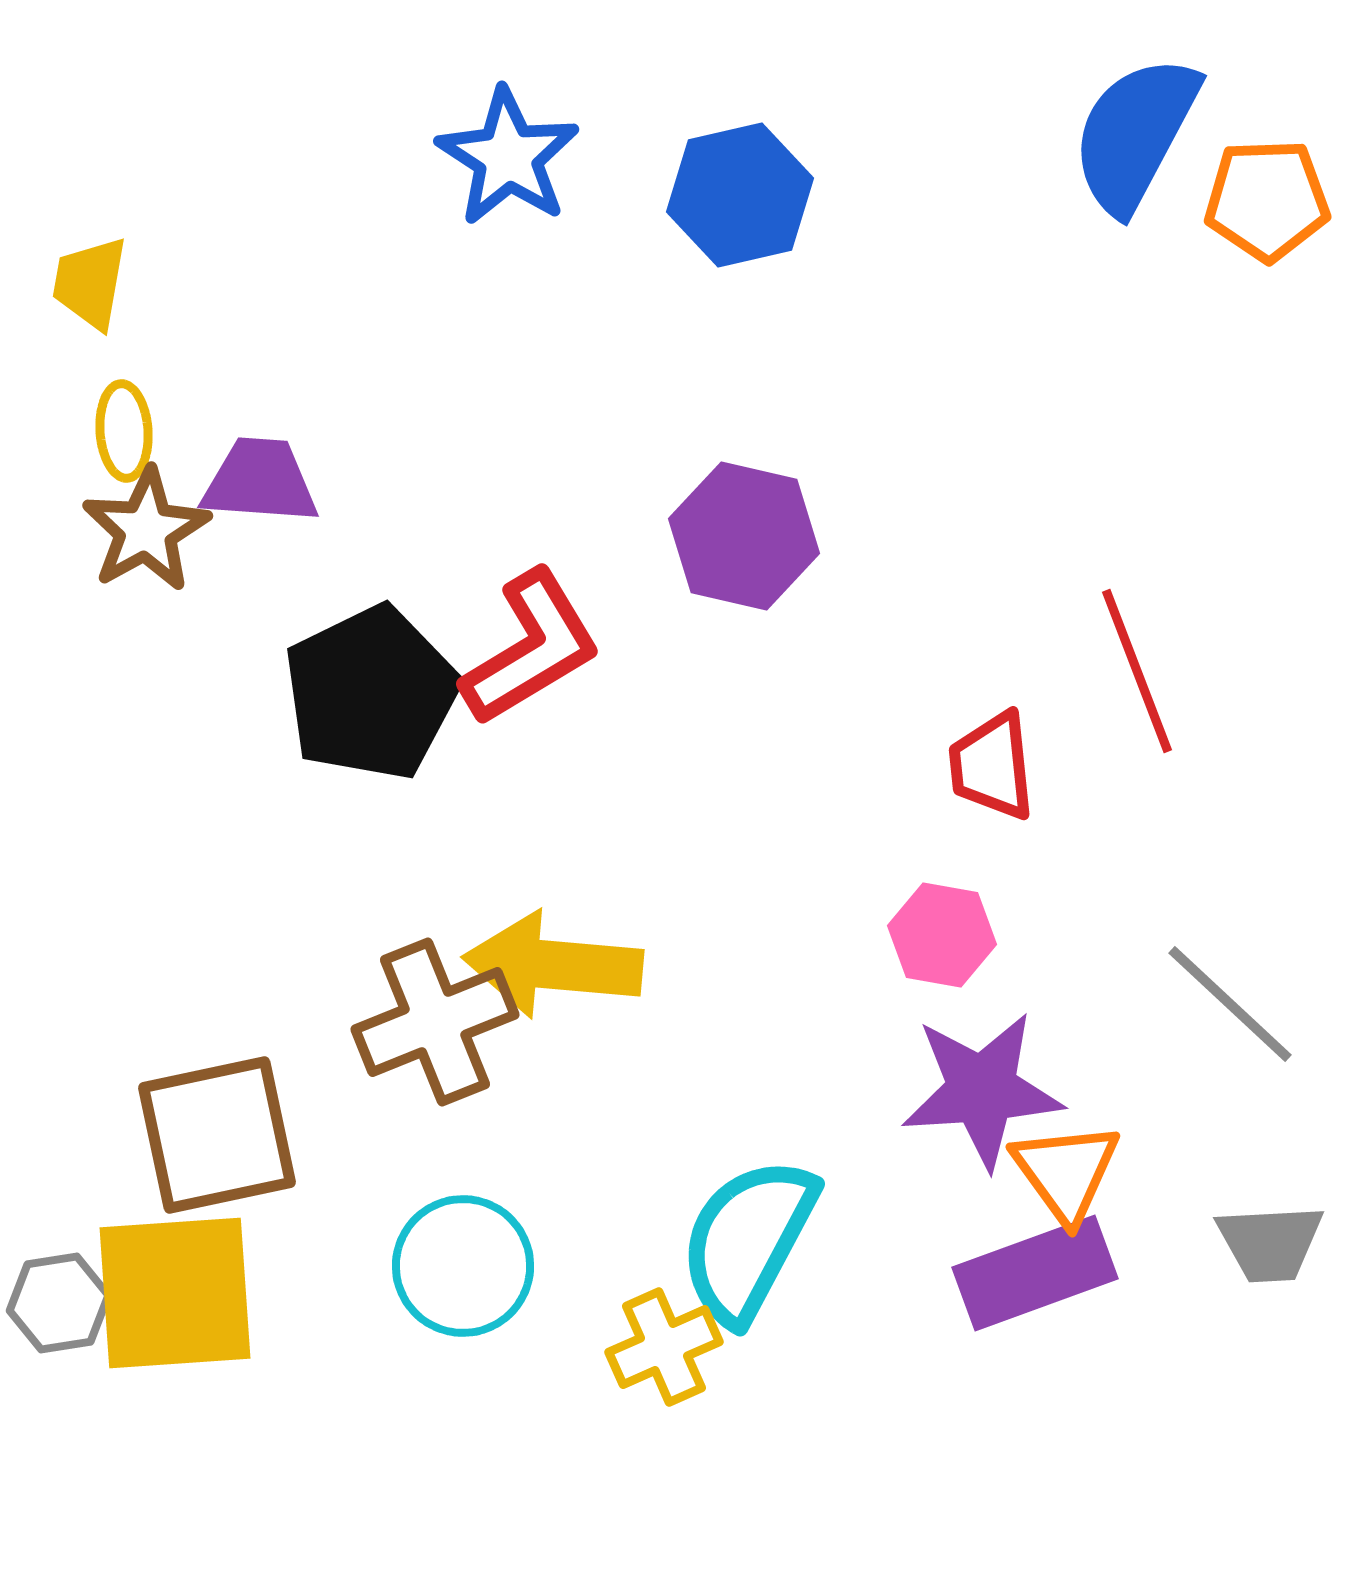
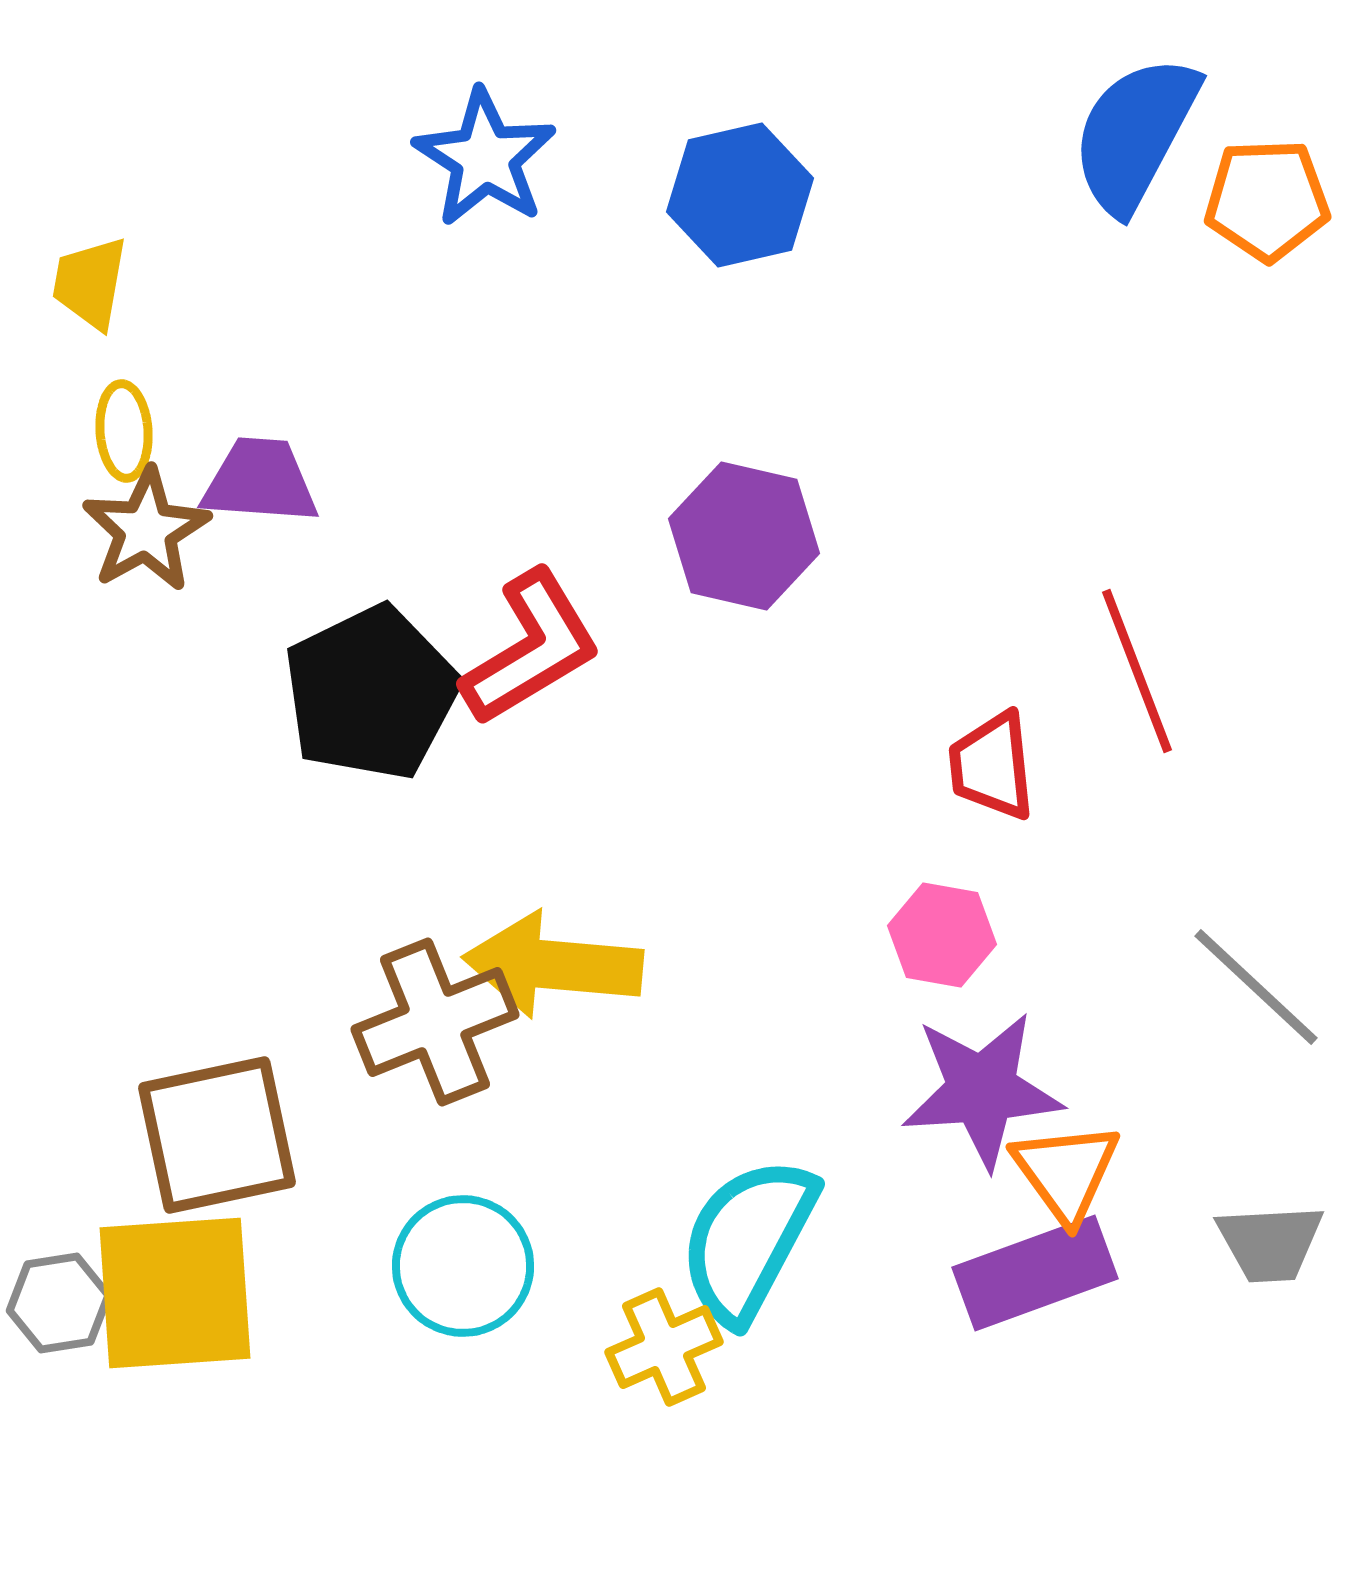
blue star: moved 23 px left, 1 px down
gray line: moved 26 px right, 17 px up
